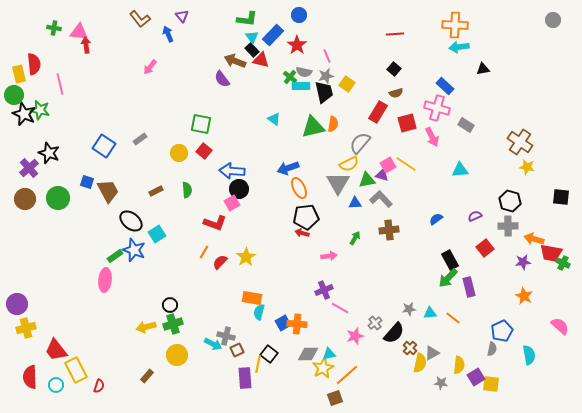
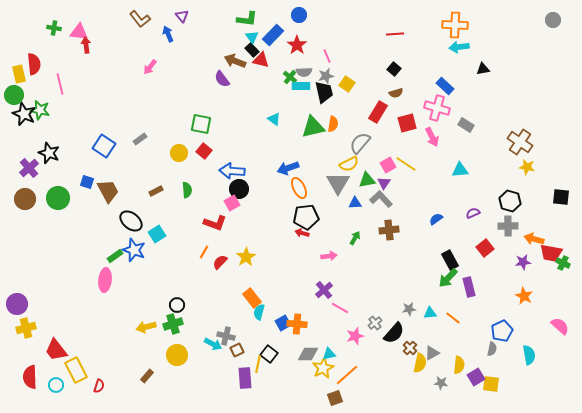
gray semicircle at (304, 72): rotated 14 degrees counterclockwise
purple triangle at (382, 175): moved 2 px right, 8 px down; rotated 48 degrees clockwise
purple semicircle at (475, 216): moved 2 px left, 3 px up
purple cross at (324, 290): rotated 18 degrees counterclockwise
orange rectangle at (252, 298): rotated 42 degrees clockwise
black circle at (170, 305): moved 7 px right
